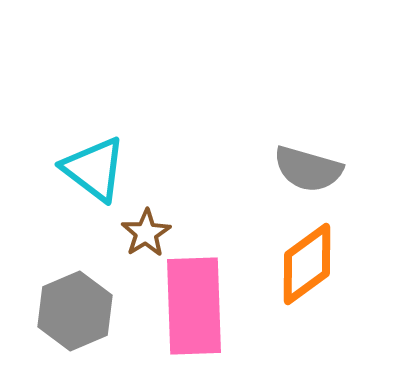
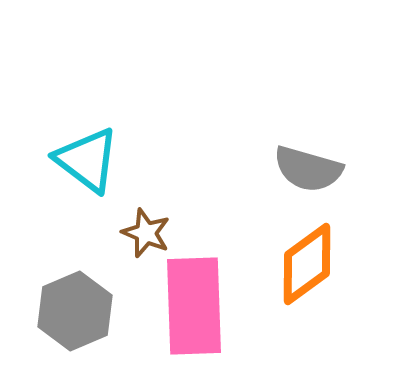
cyan triangle: moved 7 px left, 9 px up
brown star: rotated 18 degrees counterclockwise
